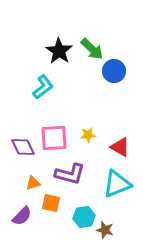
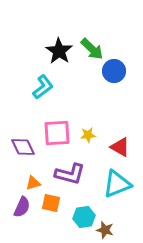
pink square: moved 3 px right, 5 px up
purple semicircle: moved 9 px up; rotated 20 degrees counterclockwise
